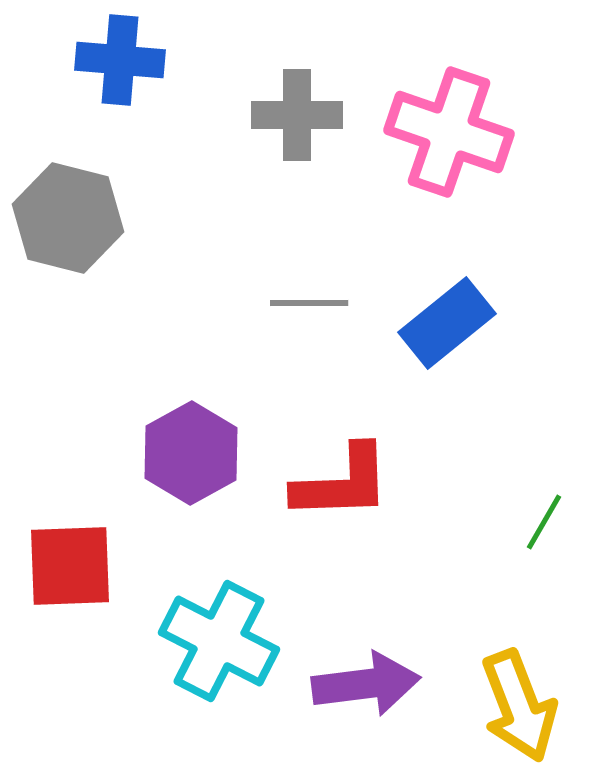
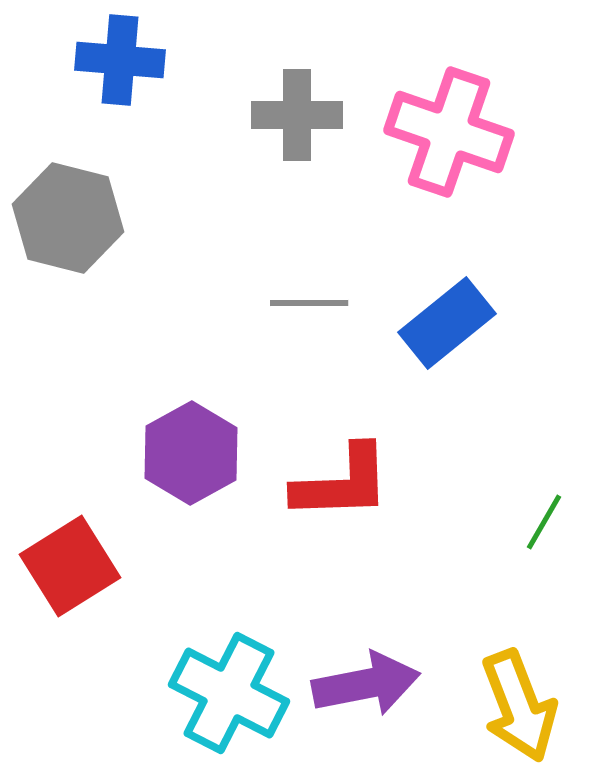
red square: rotated 30 degrees counterclockwise
cyan cross: moved 10 px right, 52 px down
purple arrow: rotated 4 degrees counterclockwise
